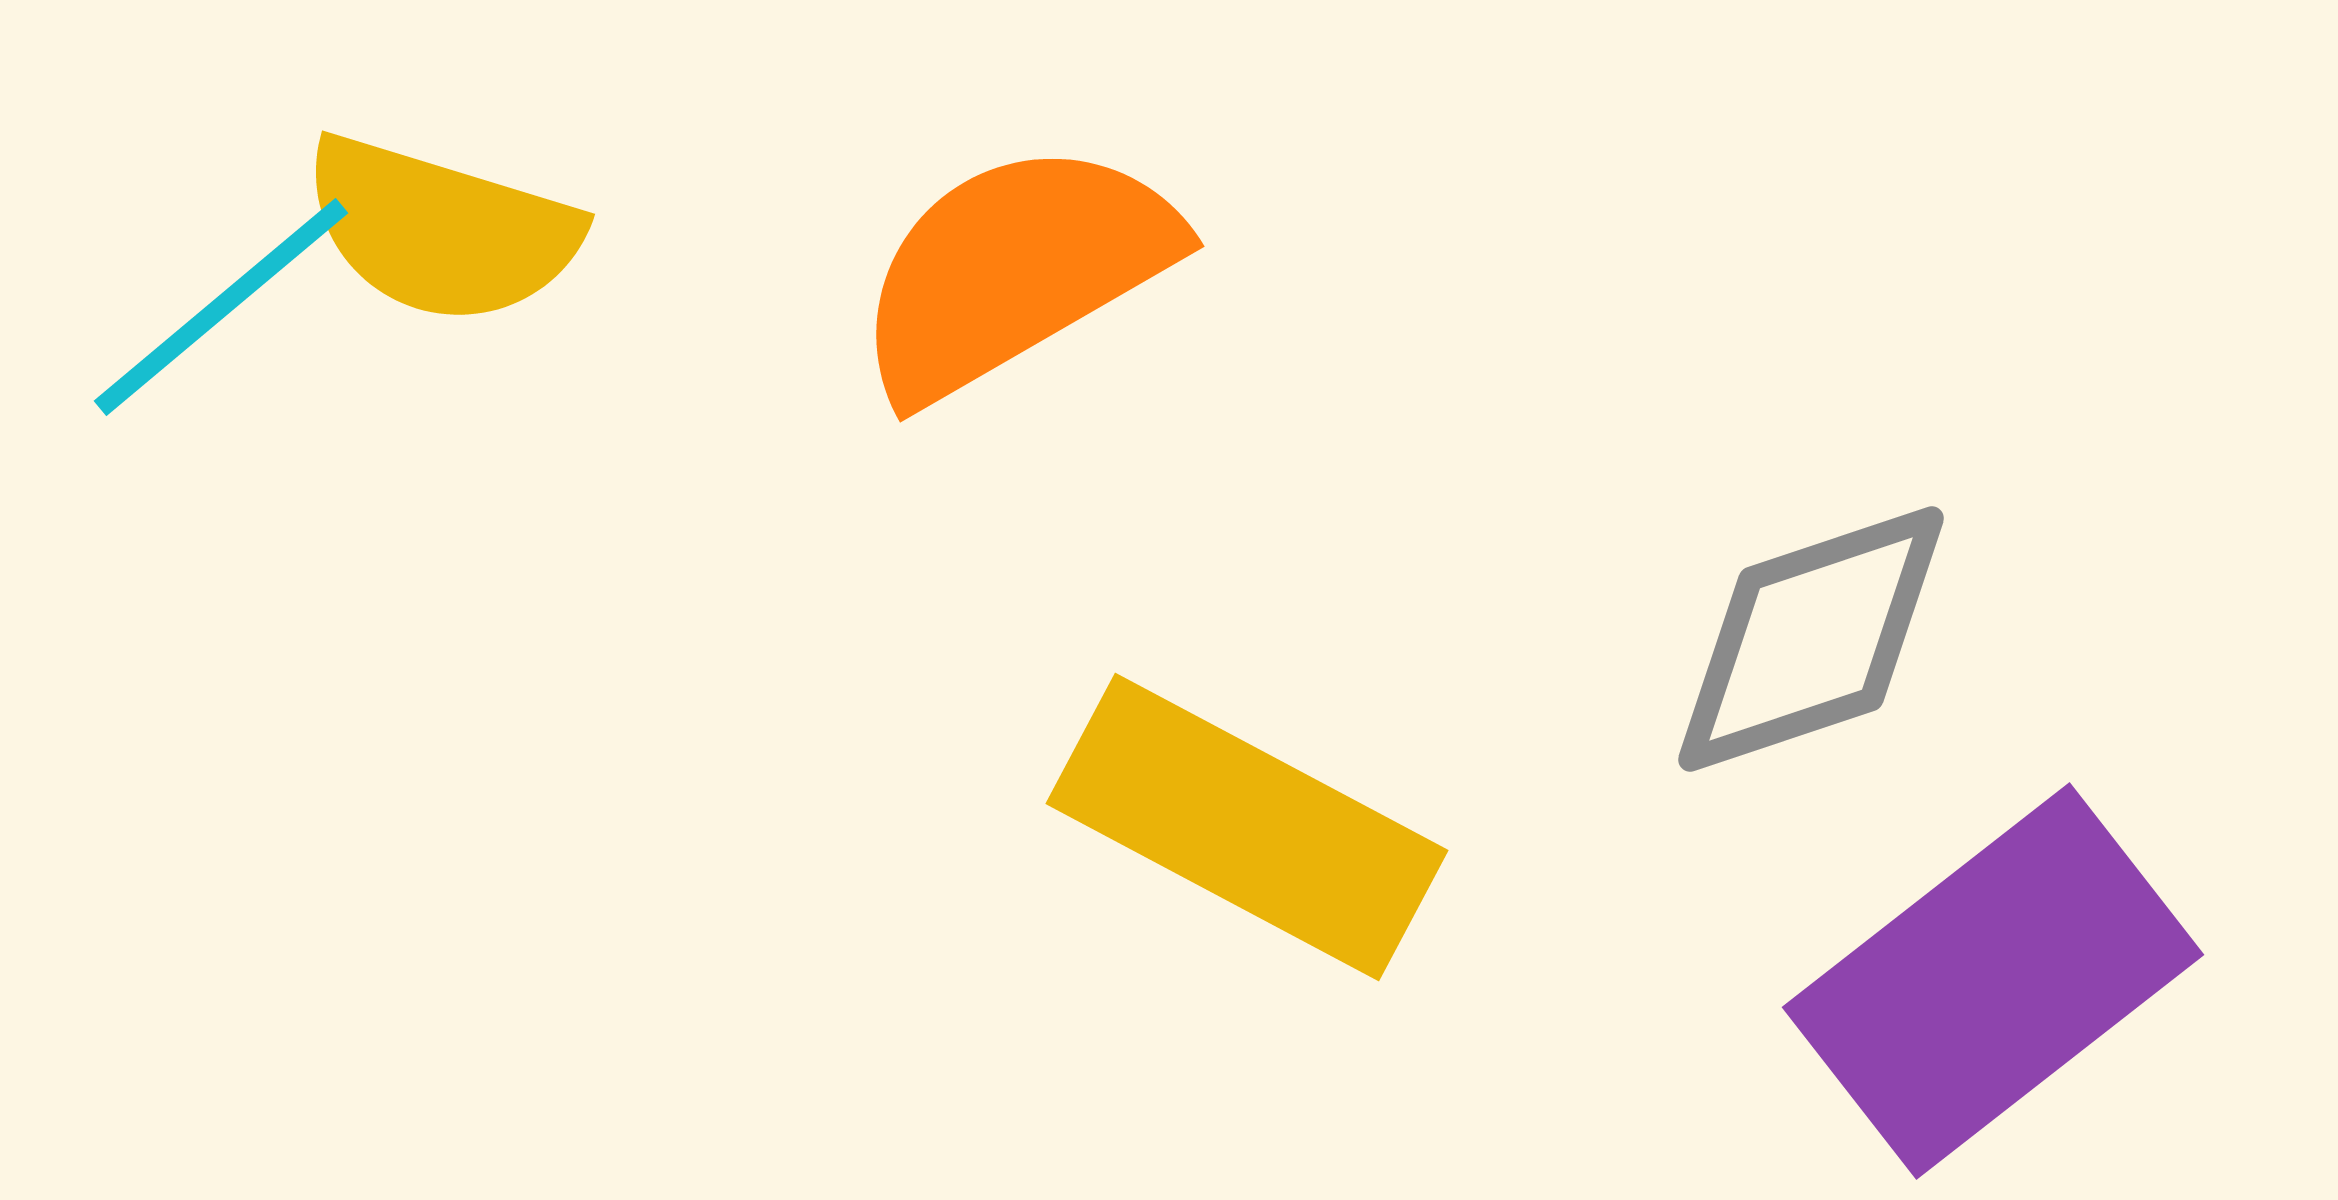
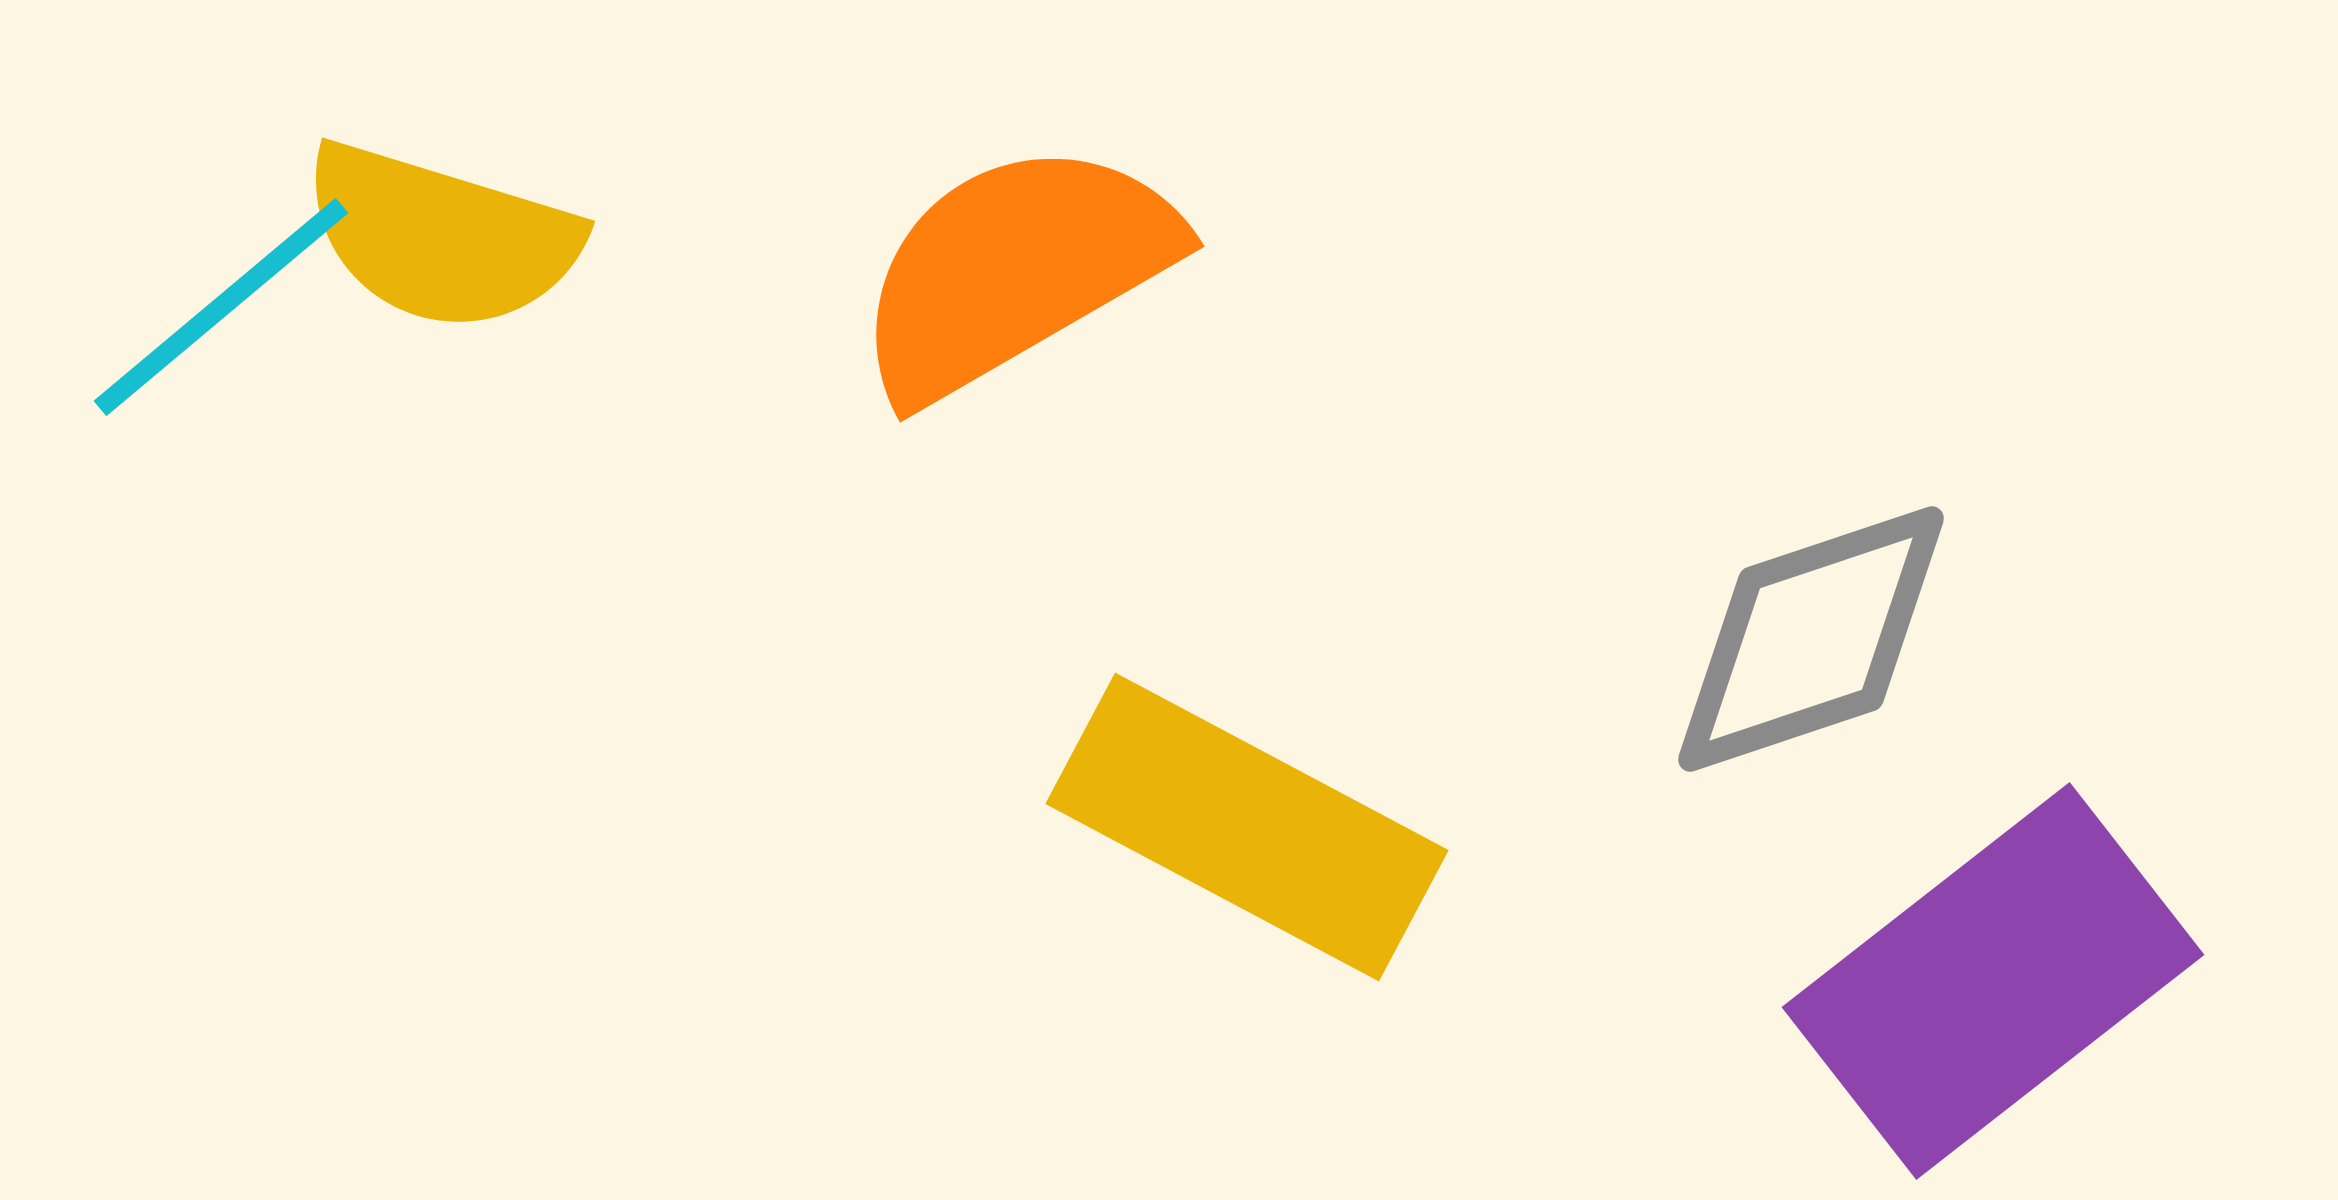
yellow semicircle: moved 7 px down
